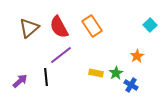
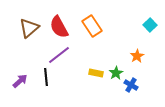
purple line: moved 2 px left
